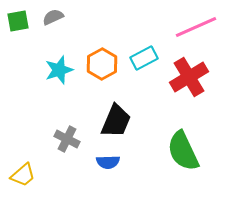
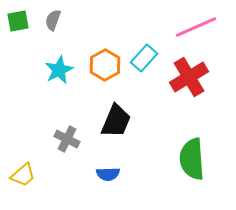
gray semicircle: moved 3 px down; rotated 45 degrees counterclockwise
cyan rectangle: rotated 20 degrees counterclockwise
orange hexagon: moved 3 px right, 1 px down
cyan star: rotated 8 degrees counterclockwise
green semicircle: moved 9 px right, 8 px down; rotated 21 degrees clockwise
blue semicircle: moved 12 px down
